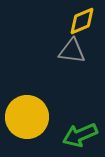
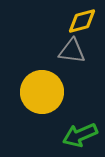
yellow diamond: rotated 8 degrees clockwise
yellow circle: moved 15 px right, 25 px up
